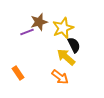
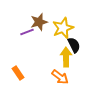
yellow arrow: rotated 48 degrees clockwise
